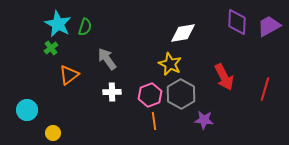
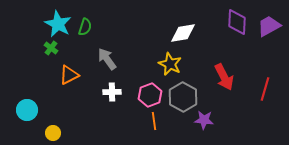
green cross: rotated 16 degrees counterclockwise
orange triangle: rotated 10 degrees clockwise
gray hexagon: moved 2 px right, 3 px down
